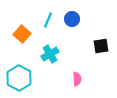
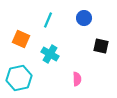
blue circle: moved 12 px right, 1 px up
orange square: moved 1 px left, 5 px down; rotated 18 degrees counterclockwise
black square: rotated 21 degrees clockwise
cyan cross: rotated 30 degrees counterclockwise
cyan hexagon: rotated 20 degrees clockwise
